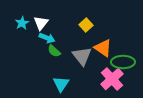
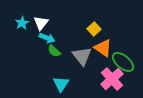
yellow square: moved 8 px right, 4 px down
green ellipse: rotated 40 degrees clockwise
